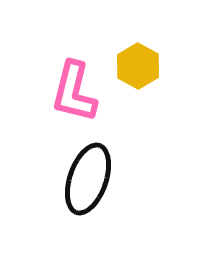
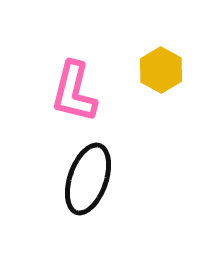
yellow hexagon: moved 23 px right, 4 px down
